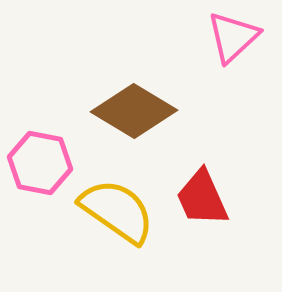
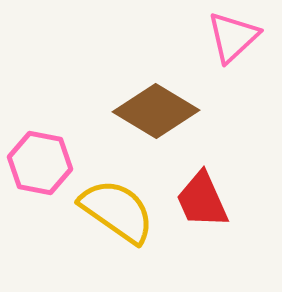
brown diamond: moved 22 px right
red trapezoid: moved 2 px down
